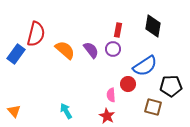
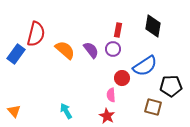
red circle: moved 6 px left, 6 px up
